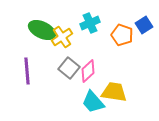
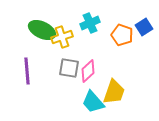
blue square: moved 2 px down
yellow cross: rotated 15 degrees clockwise
gray square: rotated 30 degrees counterclockwise
yellow trapezoid: rotated 100 degrees clockwise
